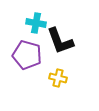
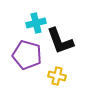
cyan cross: rotated 24 degrees counterclockwise
yellow cross: moved 1 px left, 2 px up
